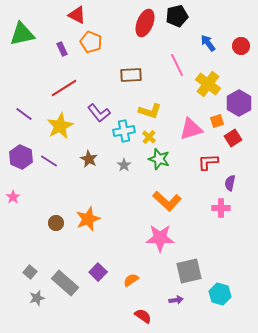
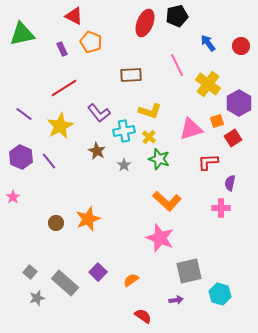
red triangle at (77, 15): moved 3 px left, 1 px down
brown star at (89, 159): moved 8 px right, 8 px up
purple line at (49, 161): rotated 18 degrees clockwise
pink star at (160, 238): rotated 20 degrees clockwise
